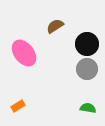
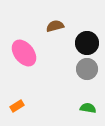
brown semicircle: rotated 18 degrees clockwise
black circle: moved 1 px up
orange rectangle: moved 1 px left
